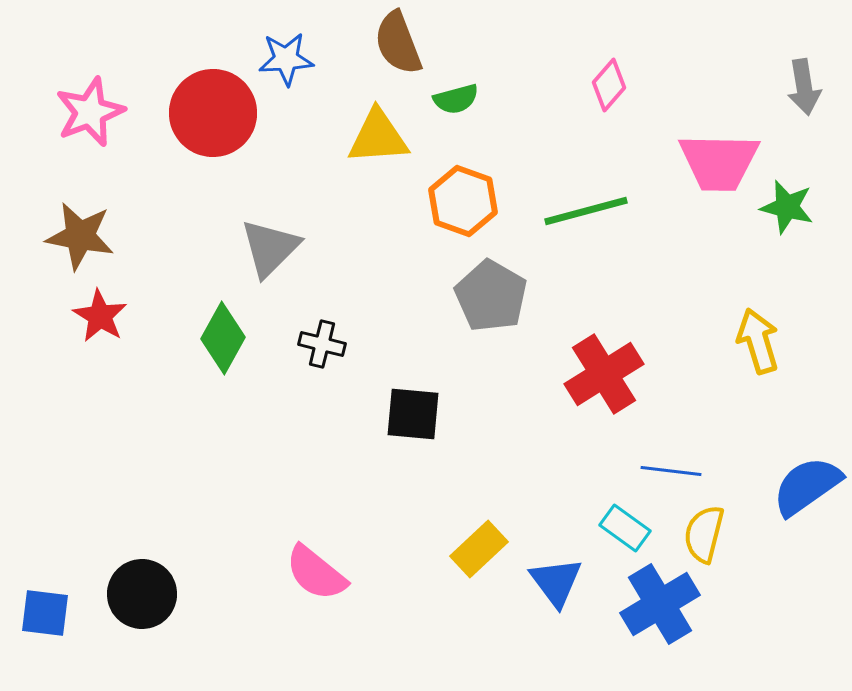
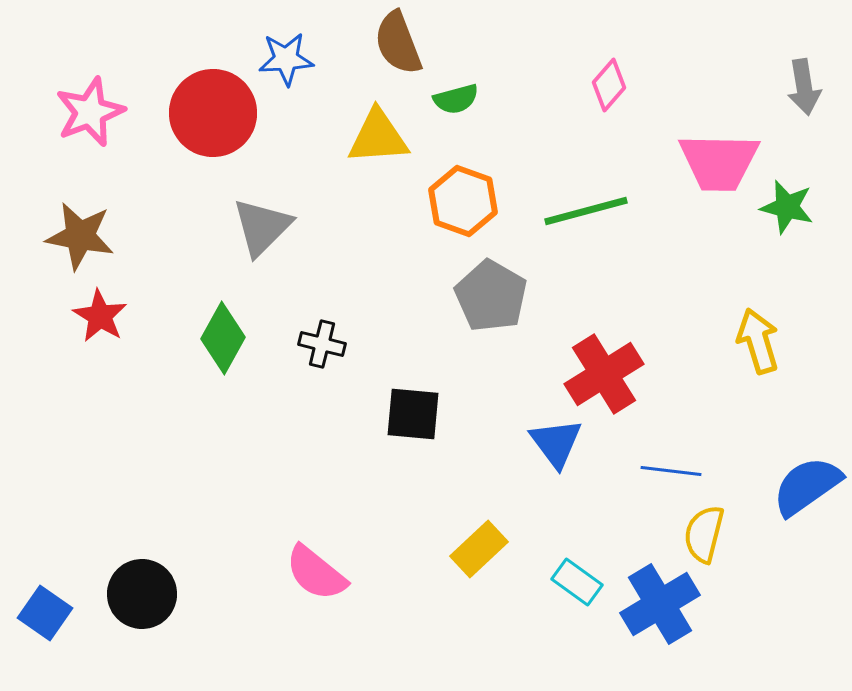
gray triangle: moved 8 px left, 21 px up
cyan rectangle: moved 48 px left, 54 px down
blue triangle: moved 139 px up
blue square: rotated 28 degrees clockwise
